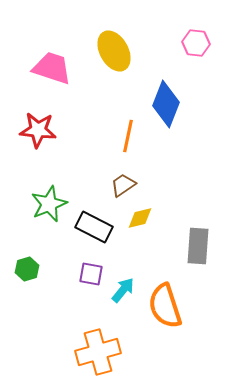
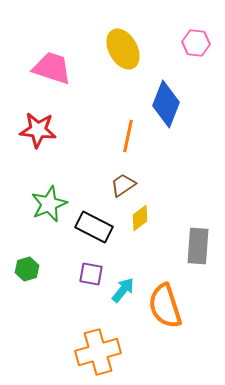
yellow ellipse: moved 9 px right, 2 px up
yellow diamond: rotated 24 degrees counterclockwise
